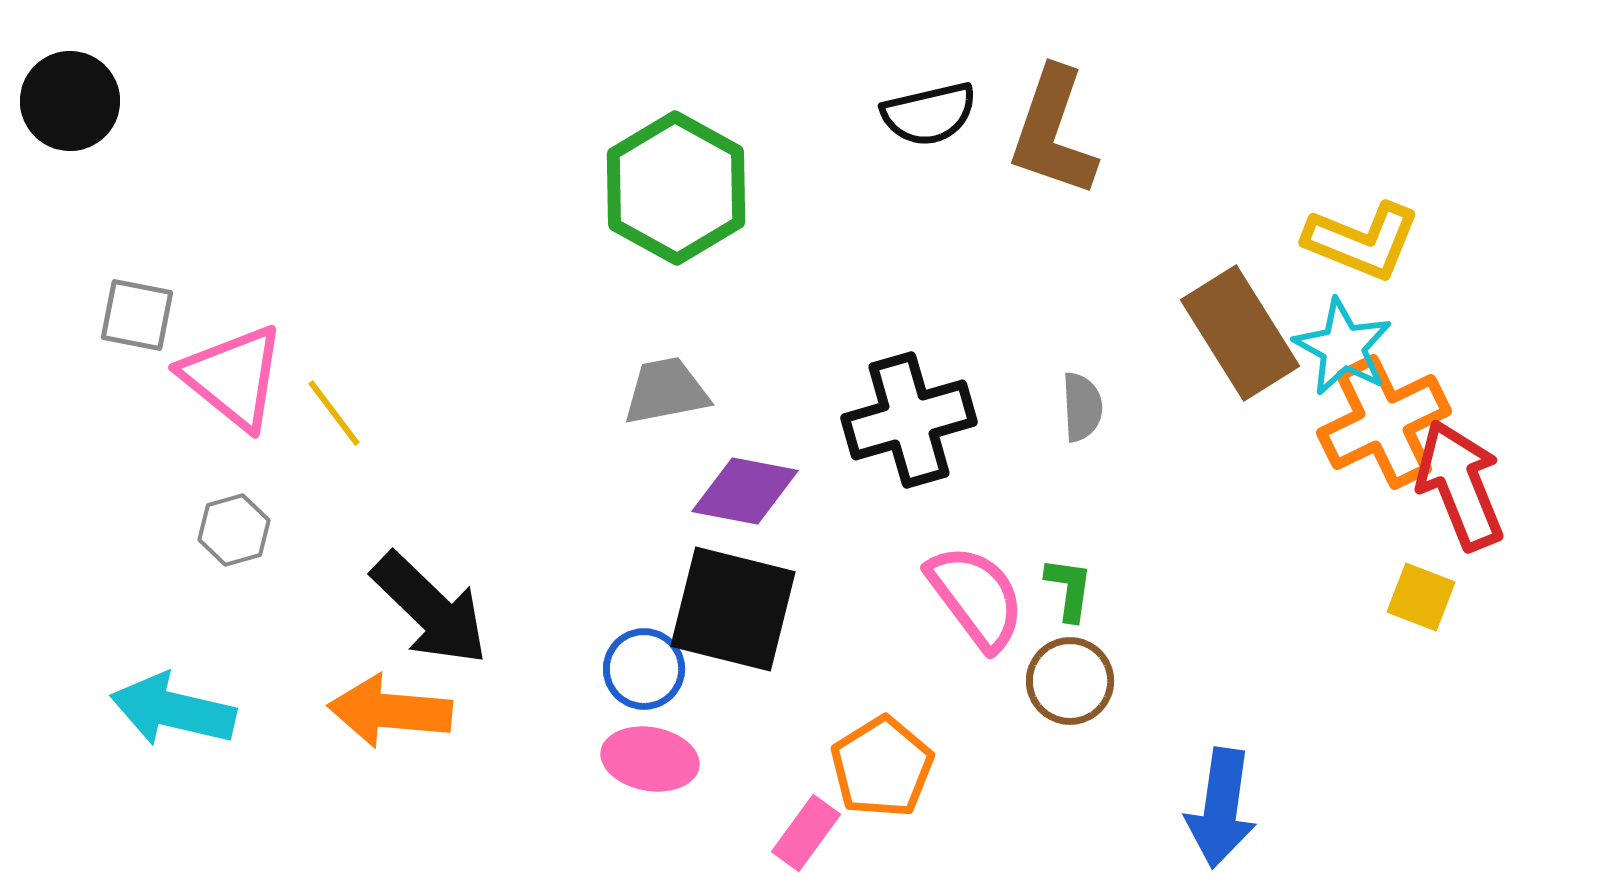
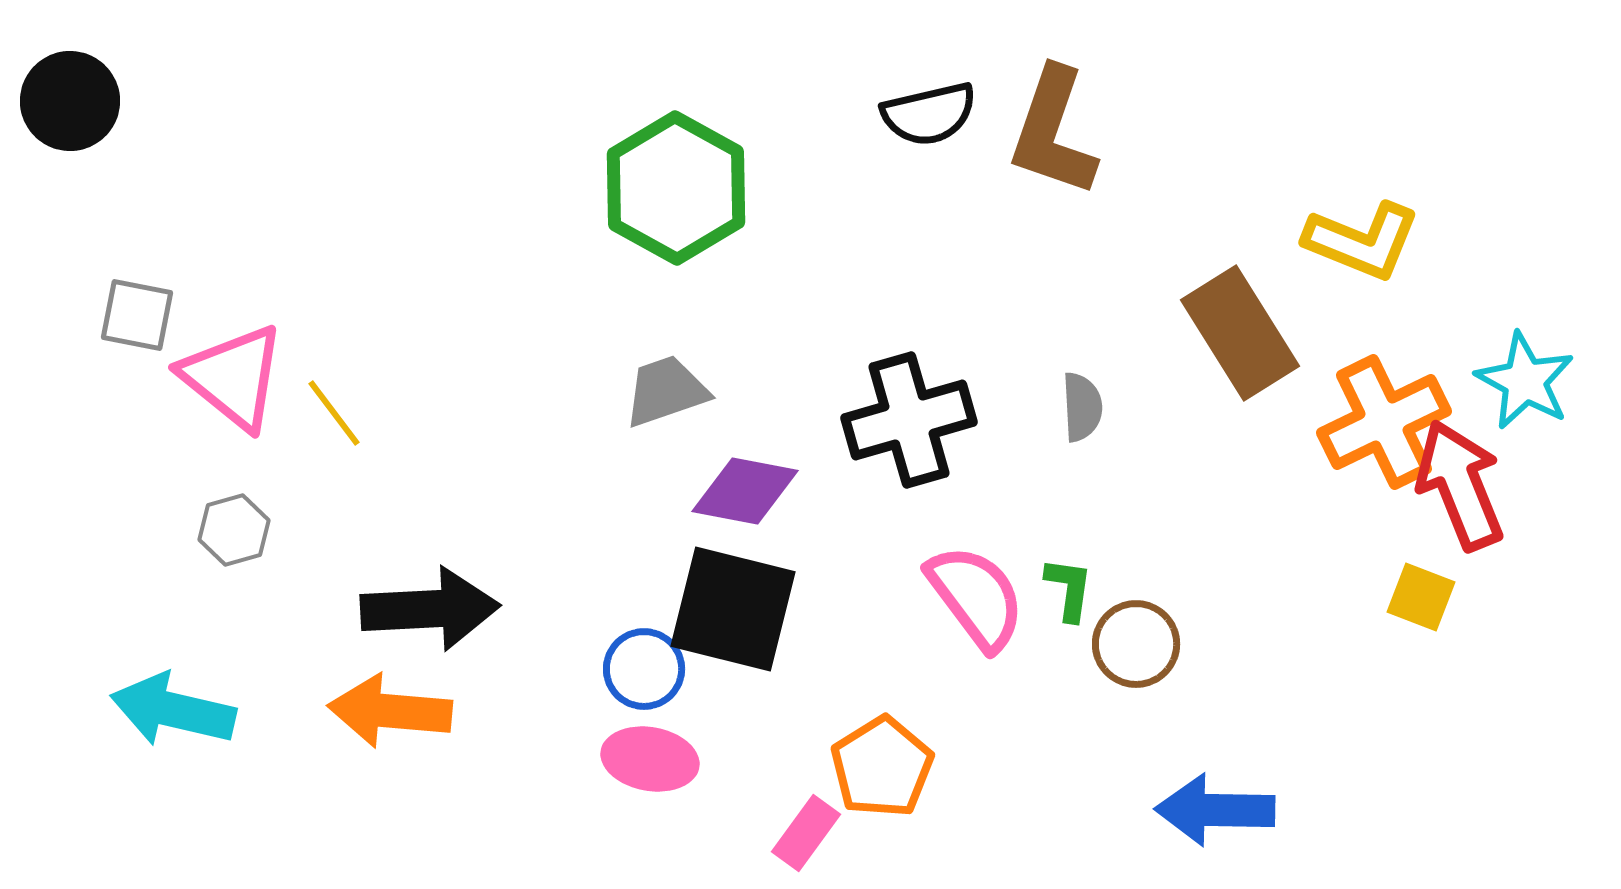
cyan star: moved 182 px right, 34 px down
gray trapezoid: rotated 8 degrees counterclockwise
black arrow: rotated 47 degrees counterclockwise
brown circle: moved 66 px right, 37 px up
blue arrow: moved 6 px left, 2 px down; rotated 83 degrees clockwise
